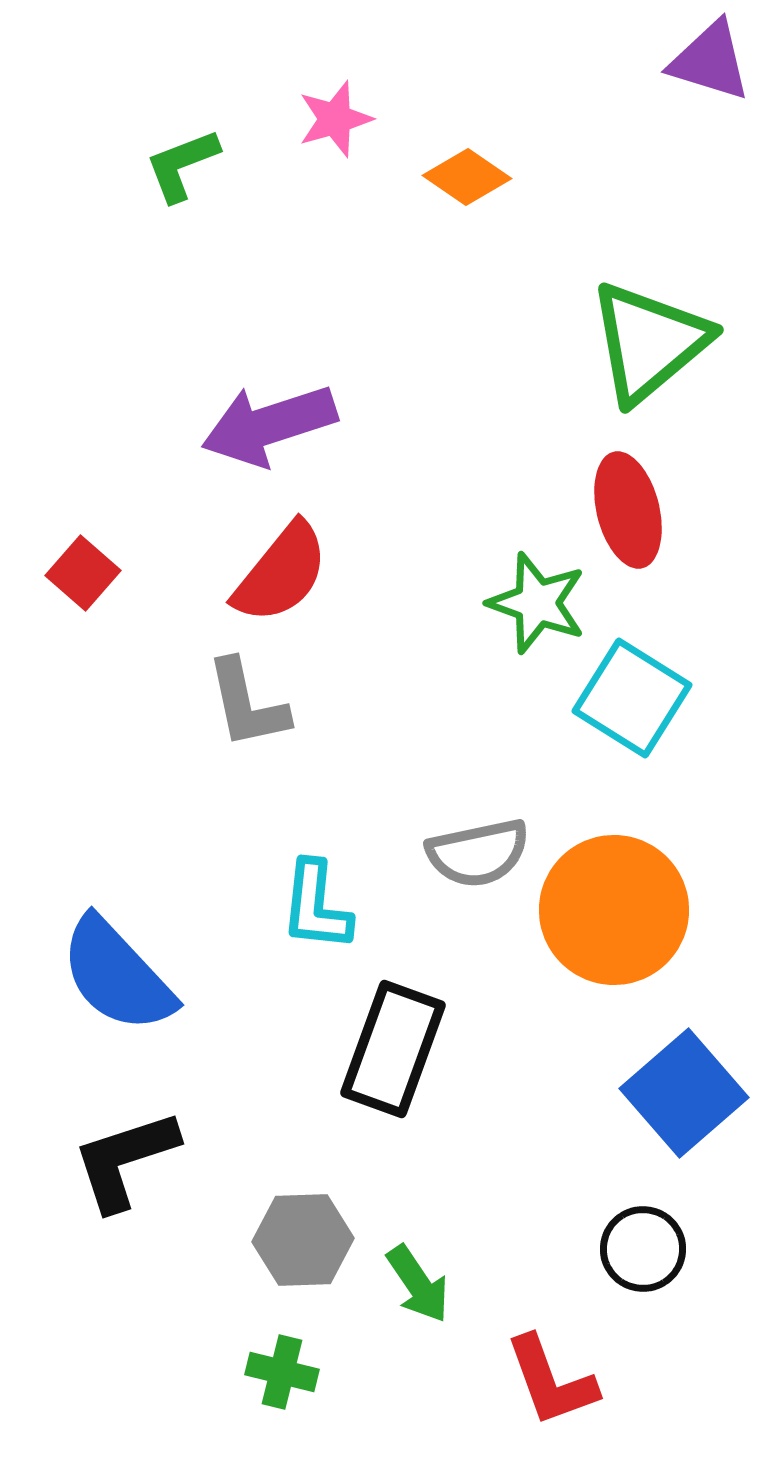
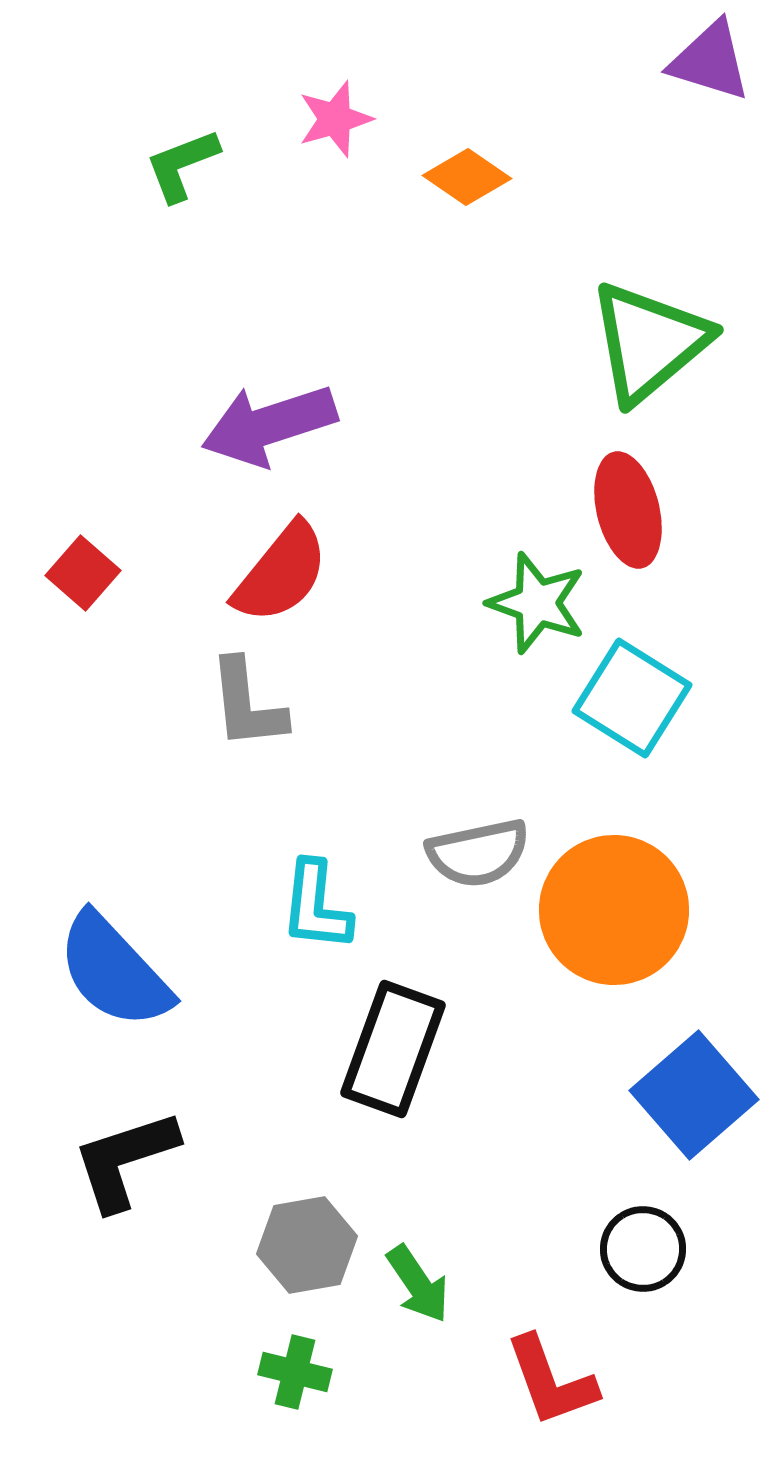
gray L-shape: rotated 6 degrees clockwise
blue semicircle: moved 3 px left, 4 px up
blue square: moved 10 px right, 2 px down
gray hexagon: moved 4 px right, 5 px down; rotated 8 degrees counterclockwise
green cross: moved 13 px right
